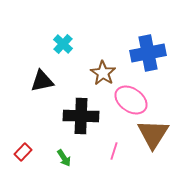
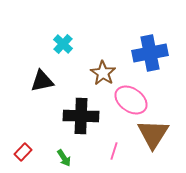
blue cross: moved 2 px right
